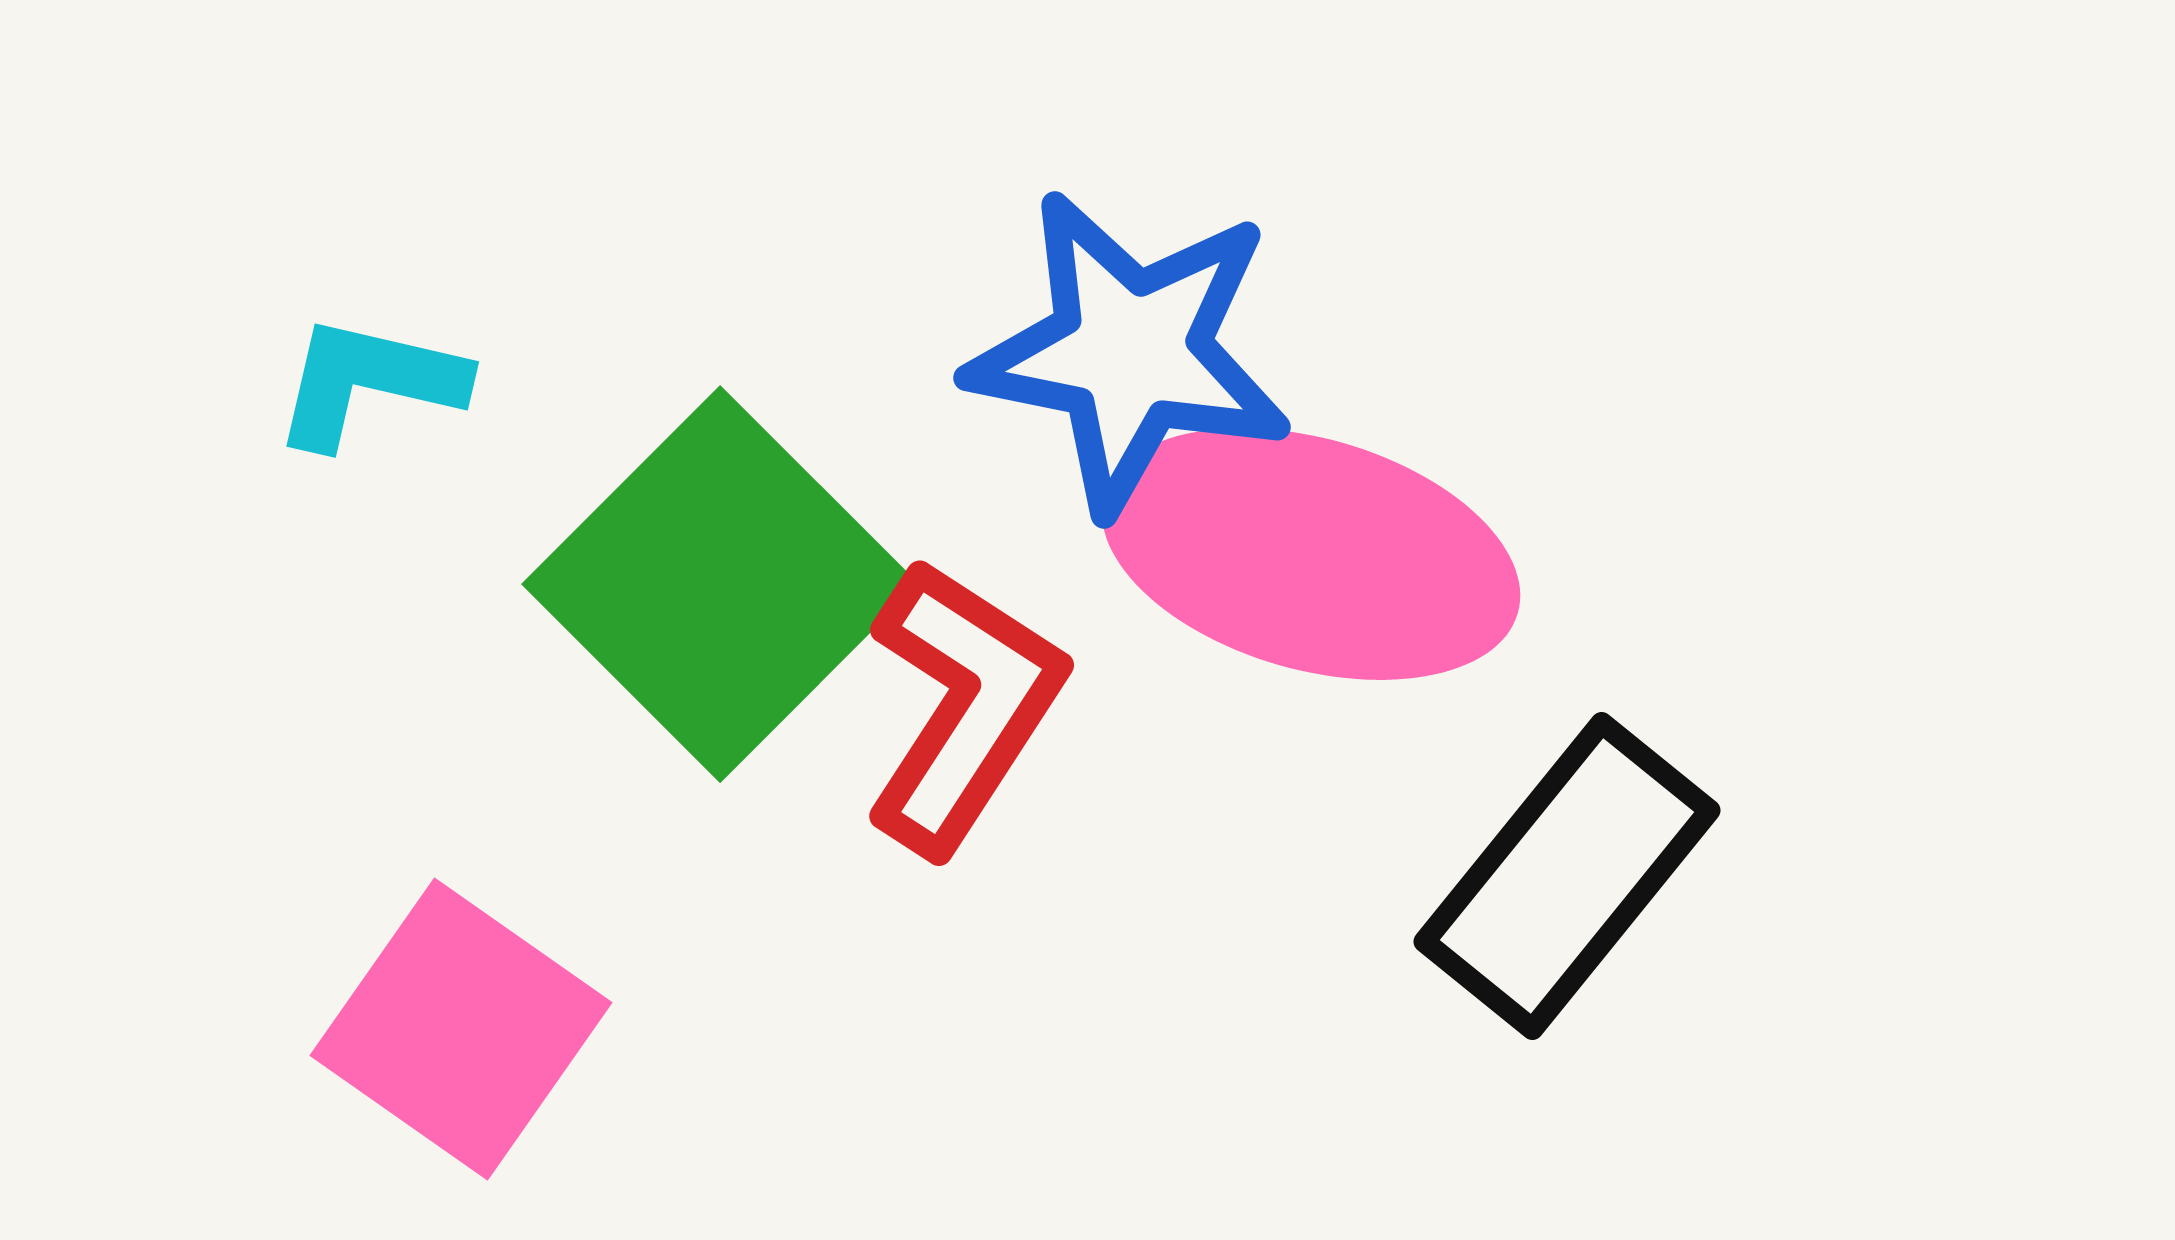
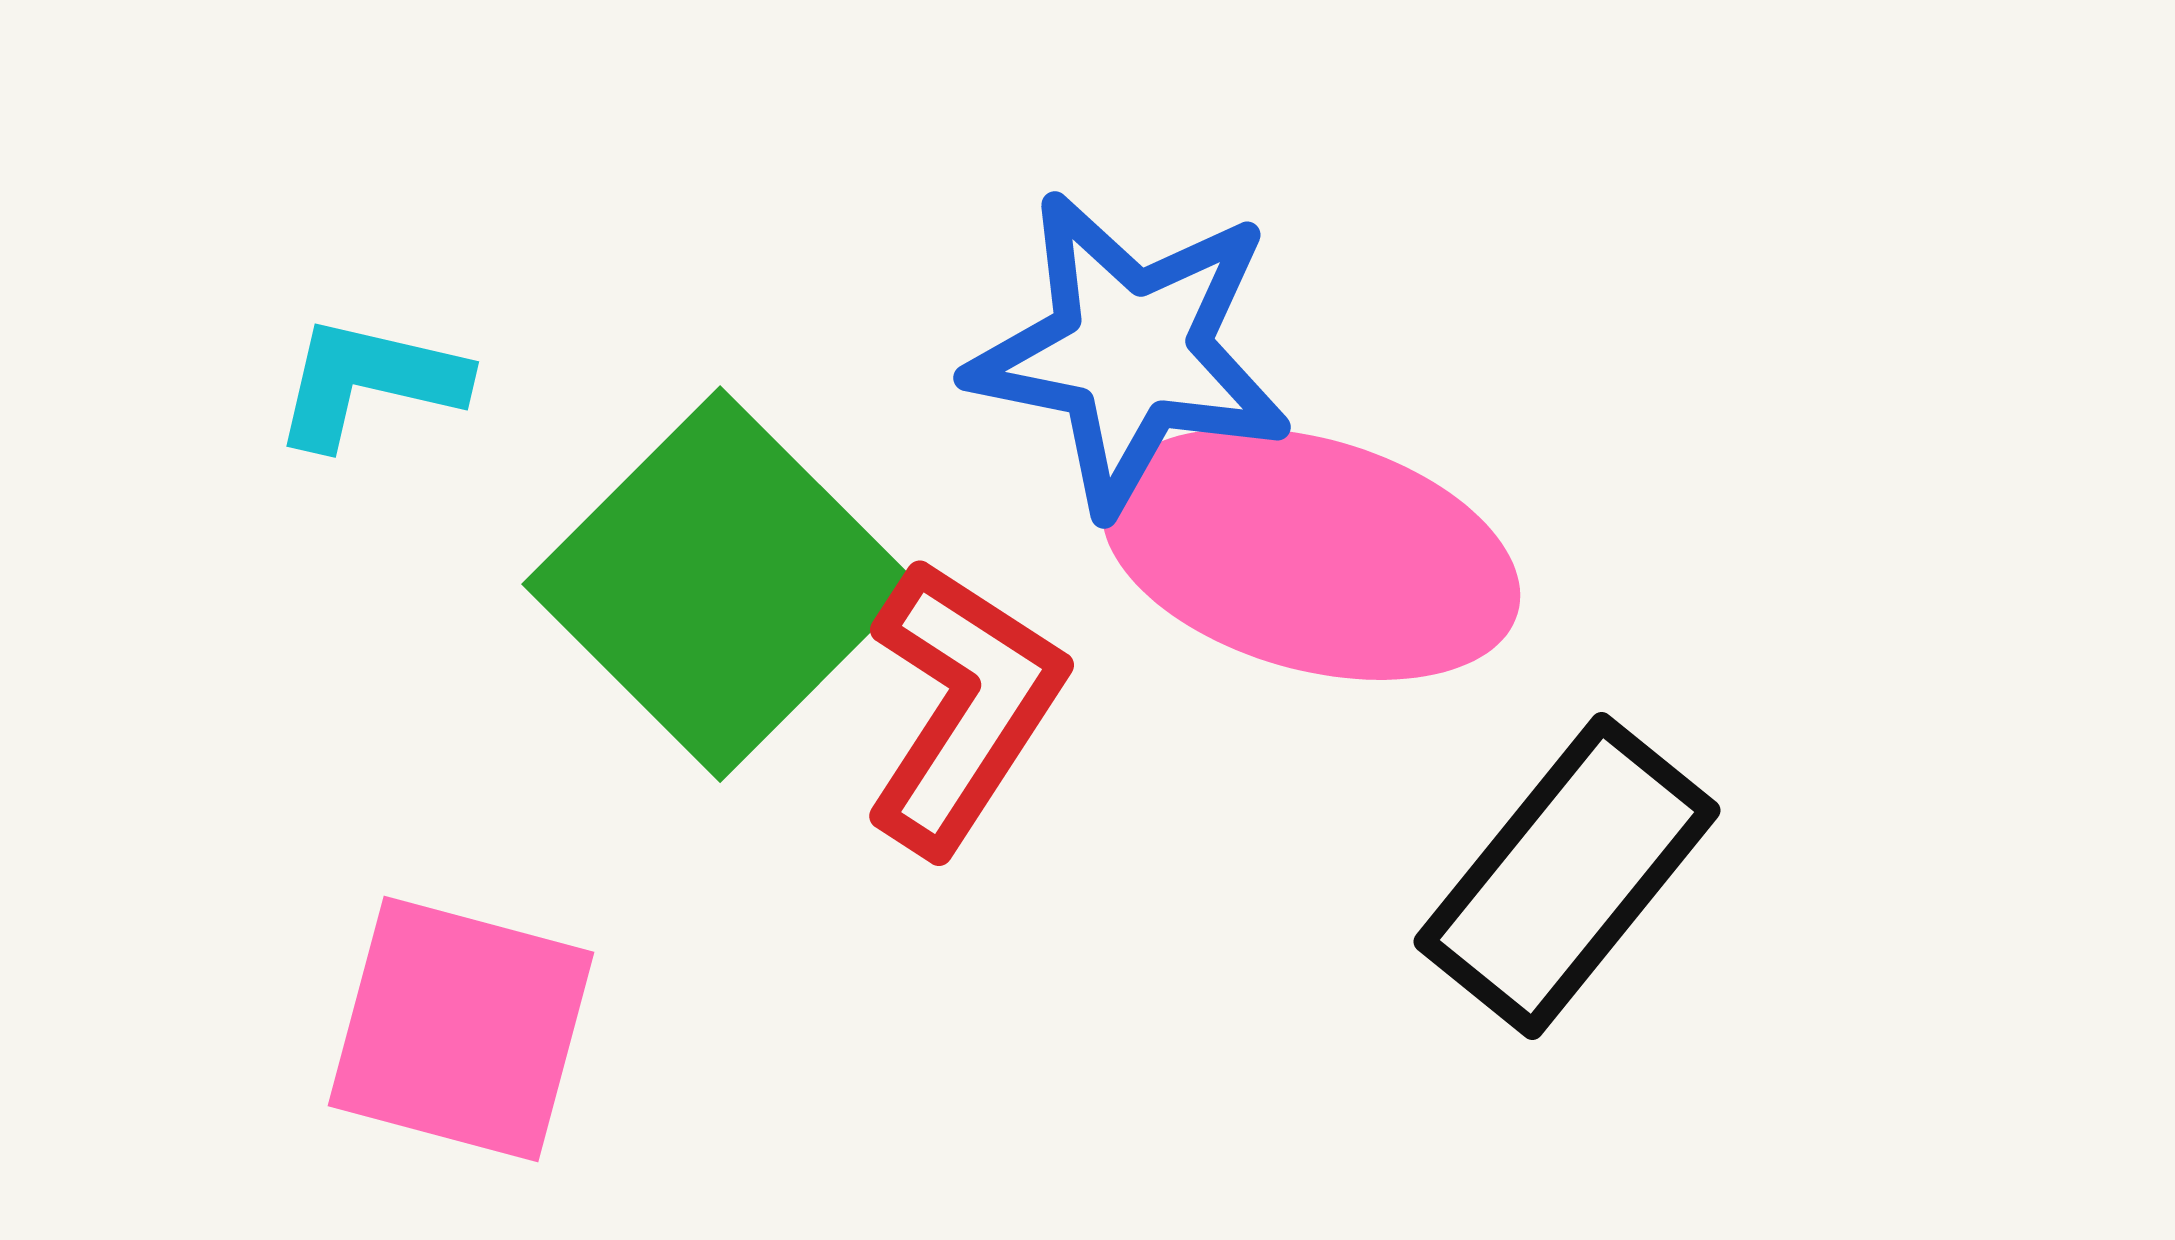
pink square: rotated 20 degrees counterclockwise
